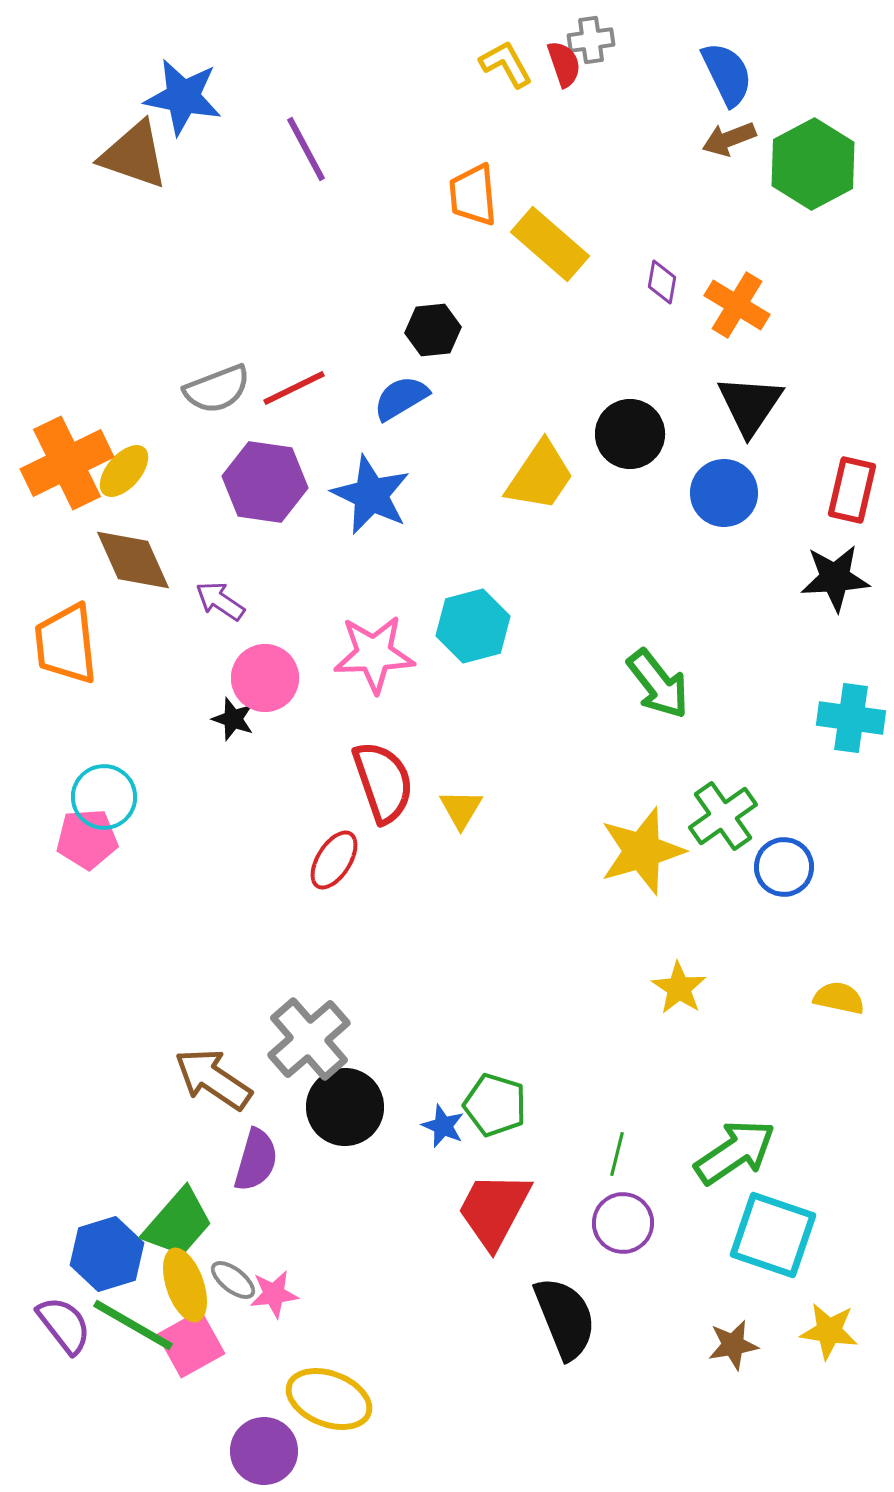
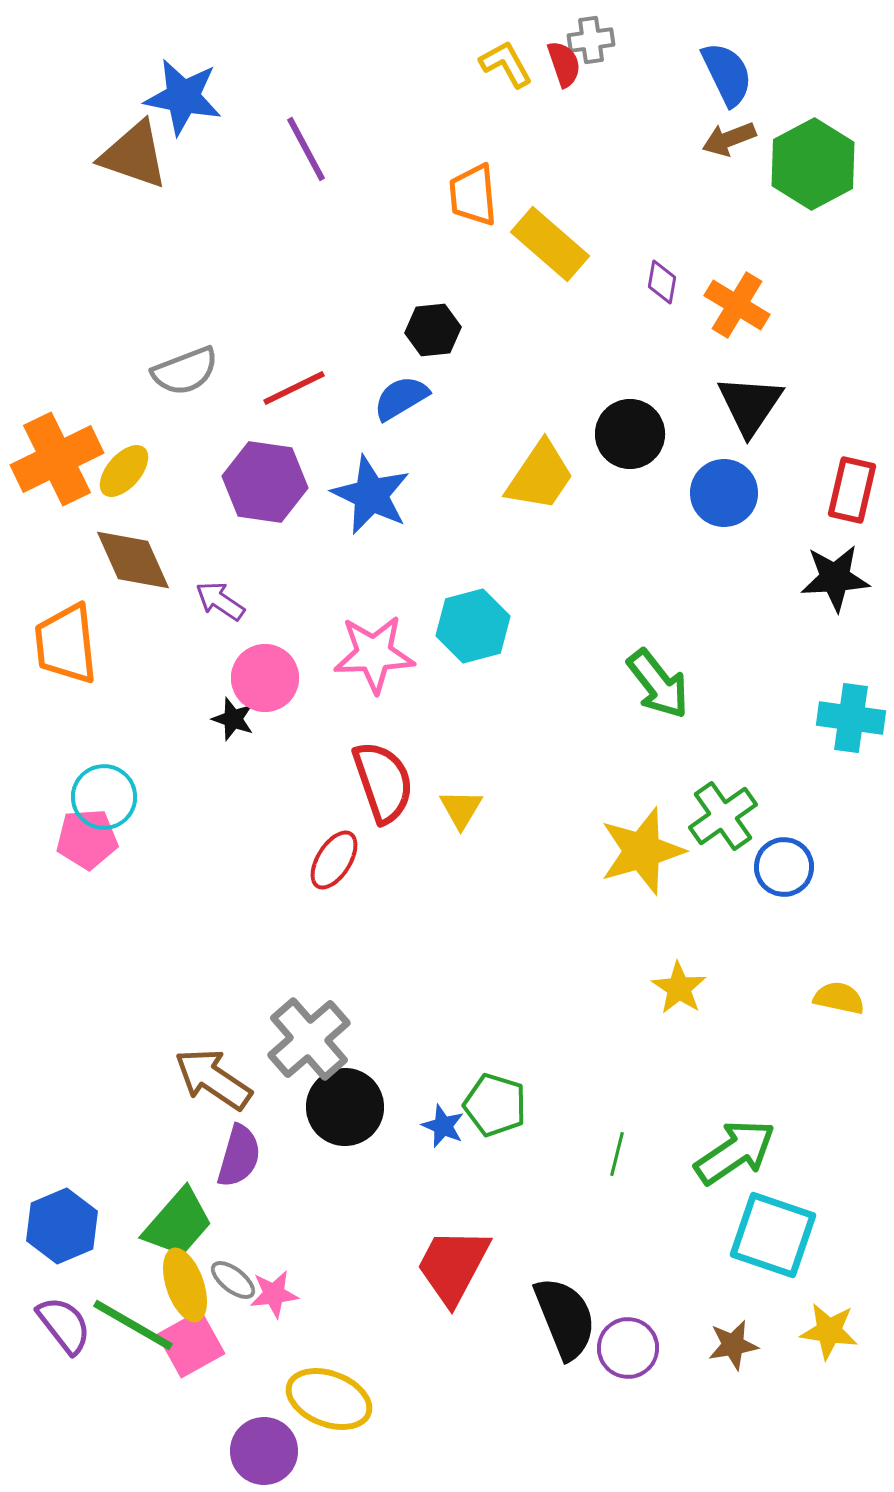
gray semicircle at (217, 389): moved 32 px left, 18 px up
orange cross at (67, 463): moved 10 px left, 4 px up
purple semicircle at (256, 1160): moved 17 px left, 4 px up
red trapezoid at (494, 1210): moved 41 px left, 56 px down
purple circle at (623, 1223): moved 5 px right, 125 px down
blue hexagon at (107, 1254): moved 45 px left, 28 px up; rotated 6 degrees counterclockwise
